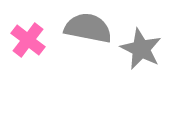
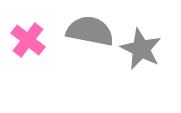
gray semicircle: moved 2 px right, 3 px down
